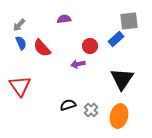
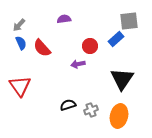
gray cross: rotated 24 degrees clockwise
